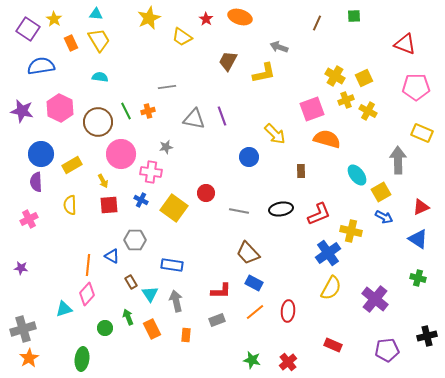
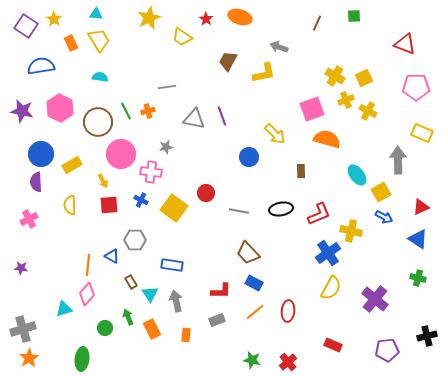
purple square at (28, 29): moved 2 px left, 3 px up
